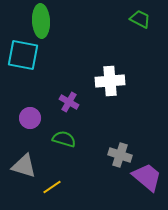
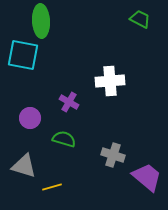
gray cross: moved 7 px left
yellow line: rotated 18 degrees clockwise
